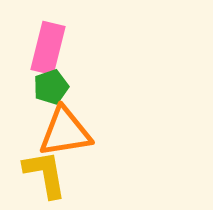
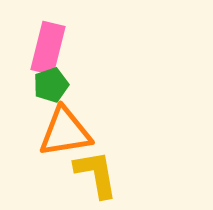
green pentagon: moved 2 px up
yellow L-shape: moved 51 px right
